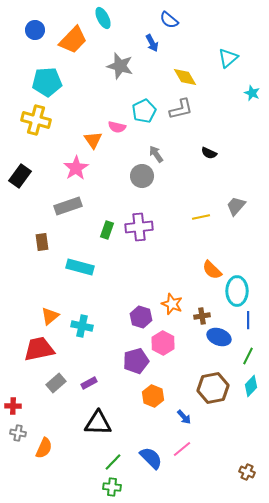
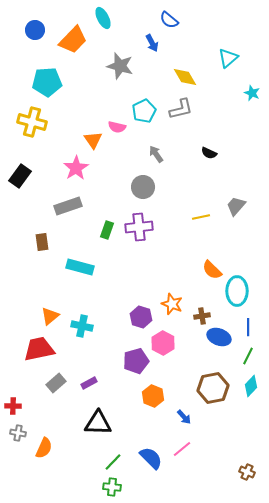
yellow cross at (36, 120): moved 4 px left, 2 px down
gray circle at (142, 176): moved 1 px right, 11 px down
blue line at (248, 320): moved 7 px down
